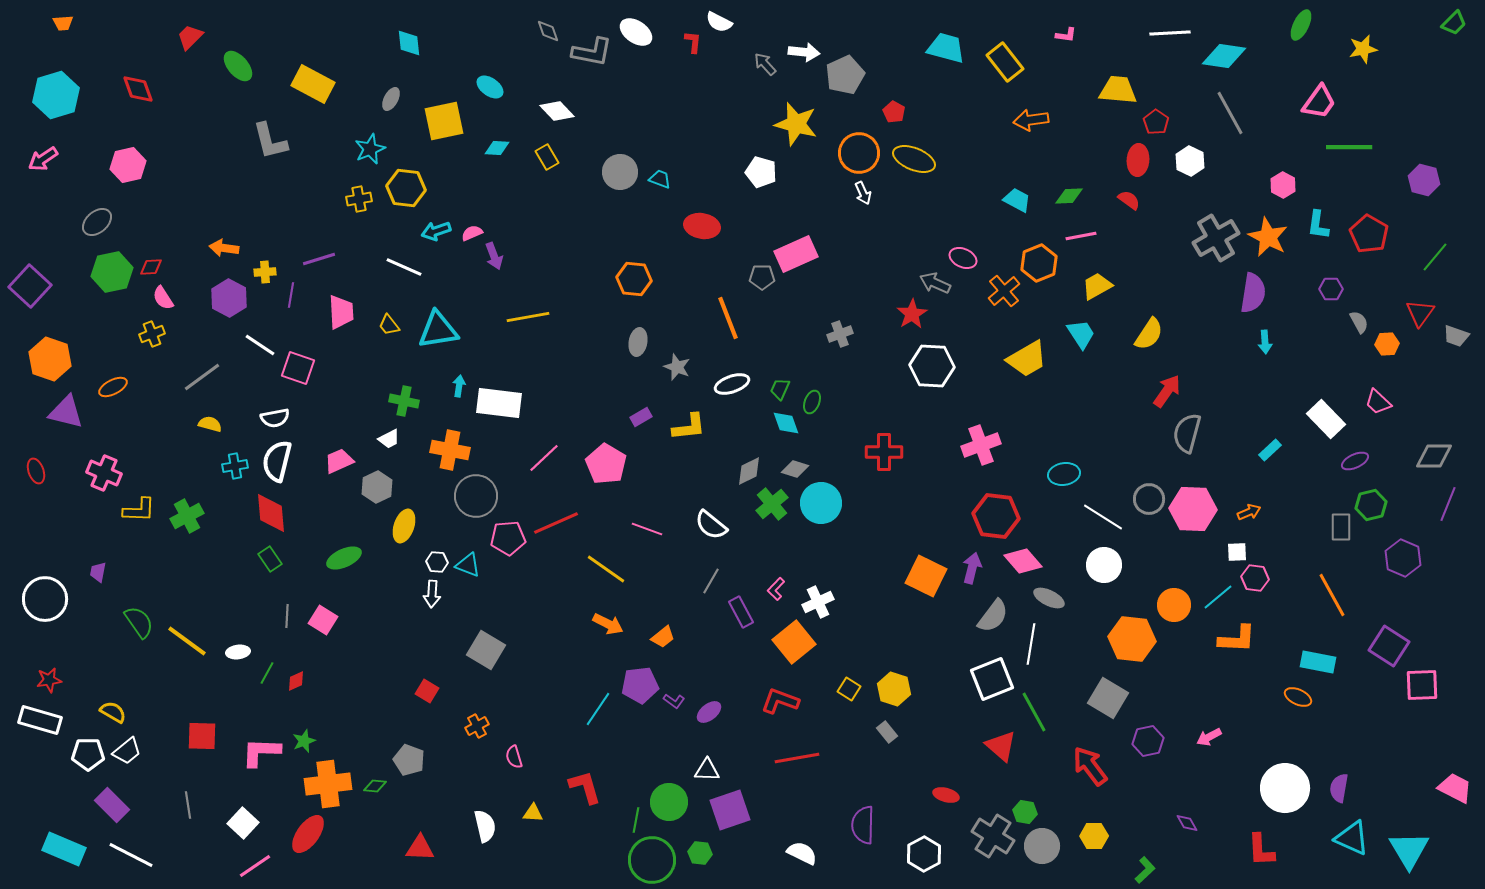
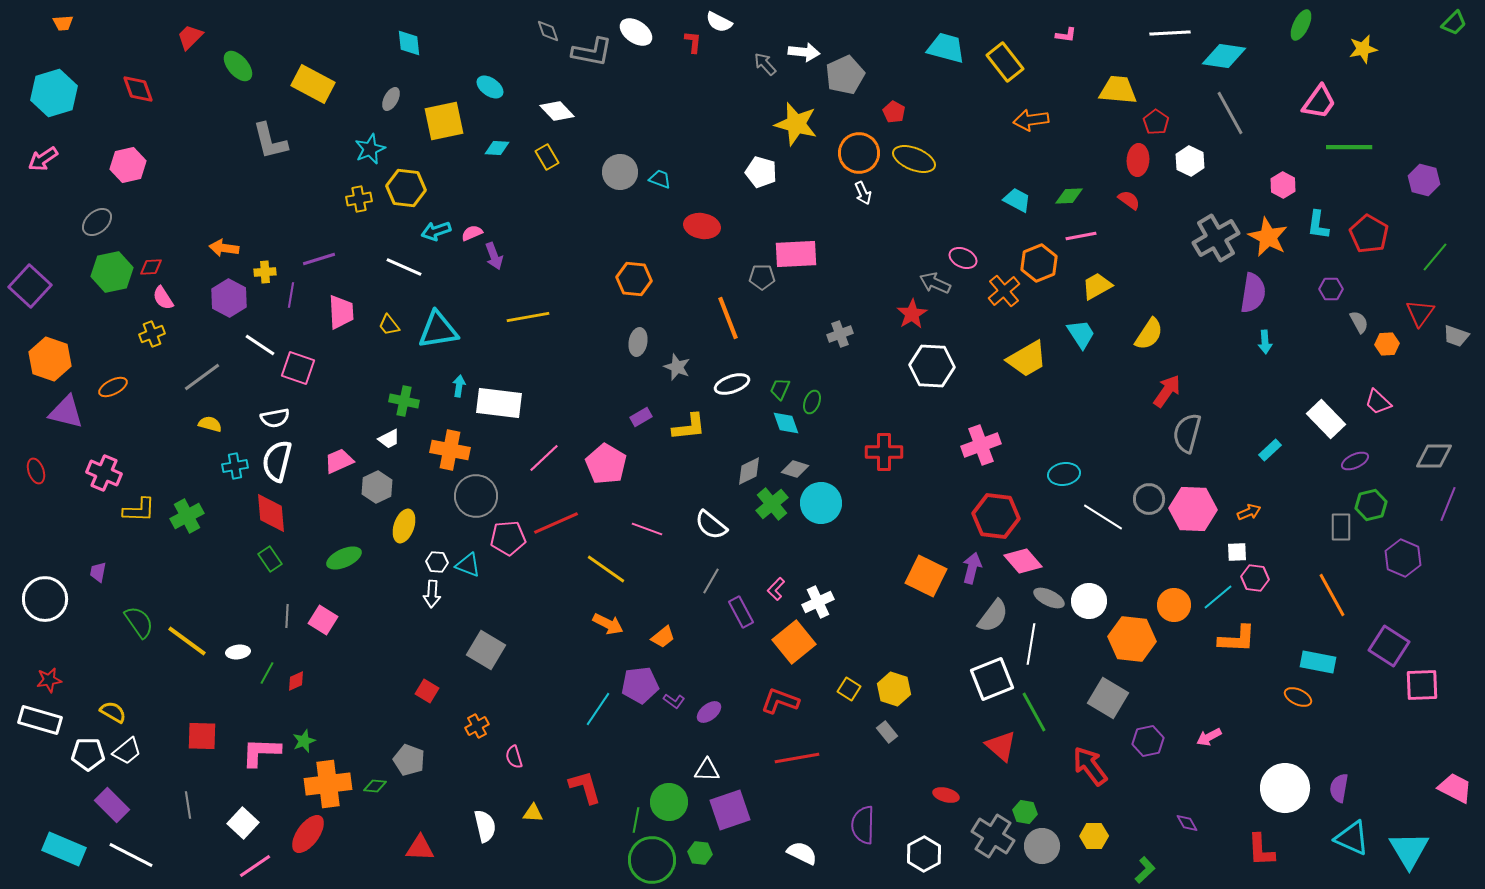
cyan hexagon at (56, 95): moved 2 px left, 2 px up
pink rectangle at (796, 254): rotated 21 degrees clockwise
white circle at (1104, 565): moved 15 px left, 36 px down
